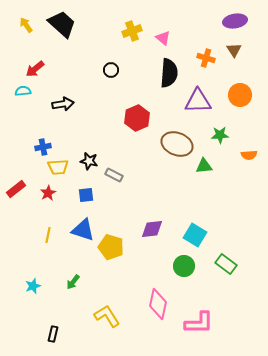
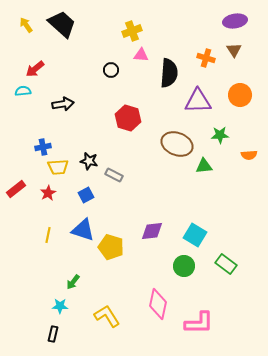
pink triangle: moved 22 px left, 17 px down; rotated 35 degrees counterclockwise
red hexagon: moved 9 px left; rotated 20 degrees counterclockwise
blue square: rotated 21 degrees counterclockwise
purple diamond: moved 2 px down
cyan star: moved 27 px right, 20 px down; rotated 21 degrees clockwise
